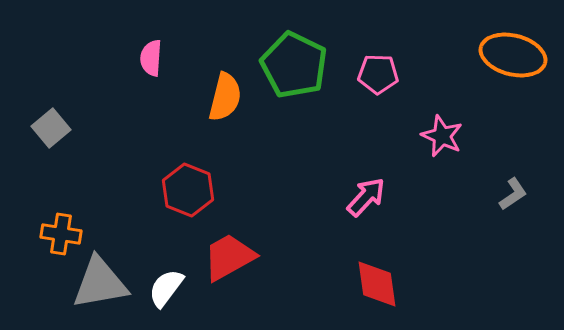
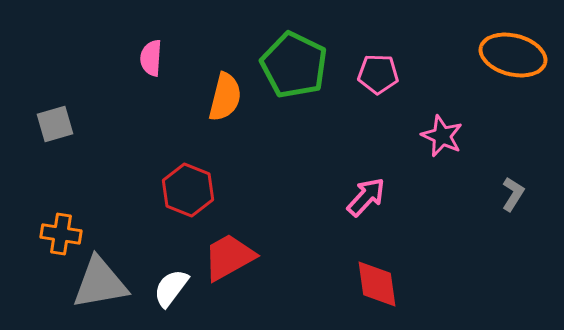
gray square: moved 4 px right, 4 px up; rotated 24 degrees clockwise
gray L-shape: rotated 24 degrees counterclockwise
white semicircle: moved 5 px right
